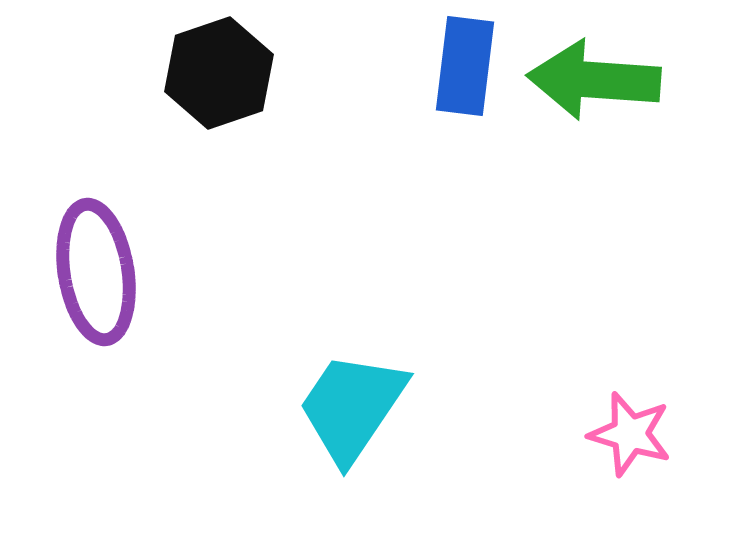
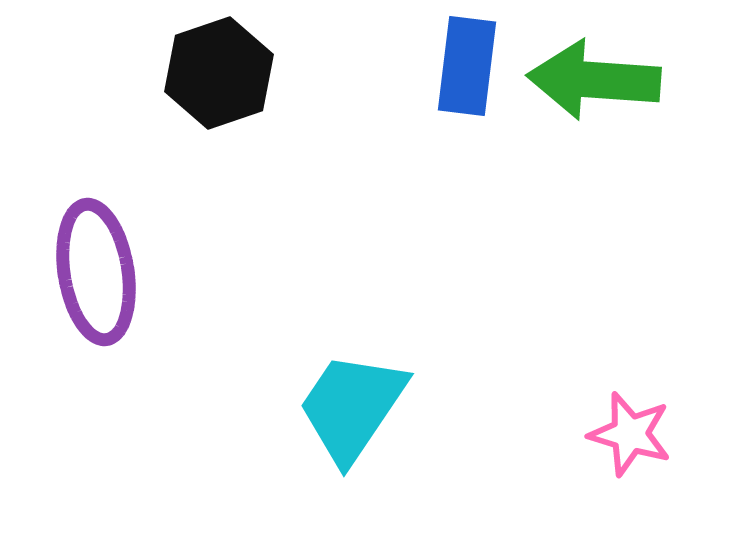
blue rectangle: moved 2 px right
